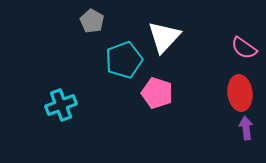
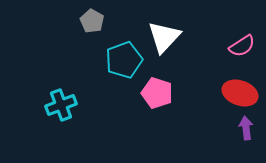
pink semicircle: moved 2 px left, 2 px up; rotated 68 degrees counterclockwise
red ellipse: rotated 64 degrees counterclockwise
